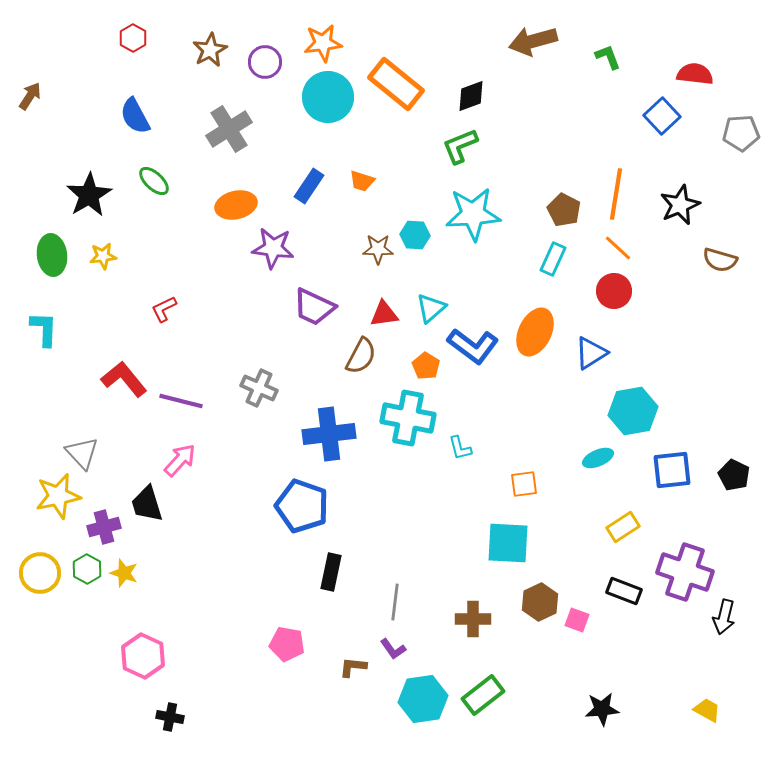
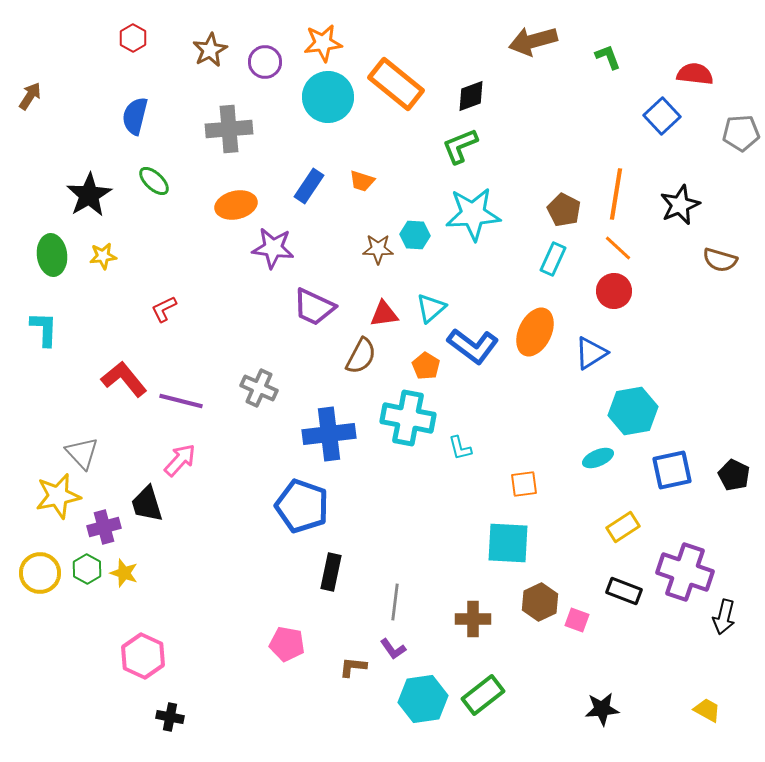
blue semicircle at (135, 116): rotated 42 degrees clockwise
gray cross at (229, 129): rotated 27 degrees clockwise
blue square at (672, 470): rotated 6 degrees counterclockwise
